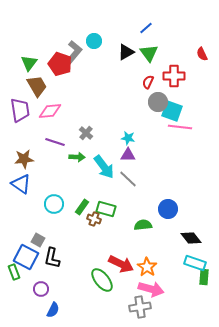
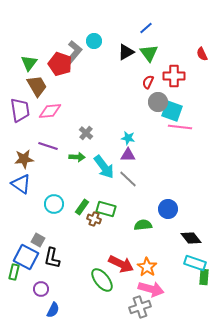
purple line at (55, 142): moved 7 px left, 4 px down
green rectangle at (14, 272): rotated 35 degrees clockwise
gray cross at (140, 307): rotated 10 degrees counterclockwise
